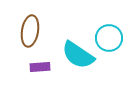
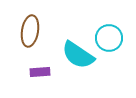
purple rectangle: moved 5 px down
